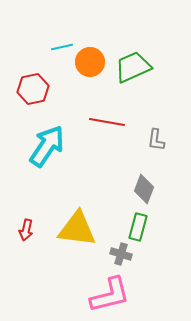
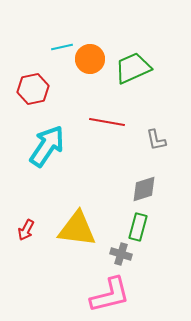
orange circle: moved 3 px up
green trapezoid: moved 1 px down
gray L-shape: rotated 20 degrees counterclockwise
gray diamond: rotated 52 degrees clockwise
red arrow: rotated 15 degrees clockwise
